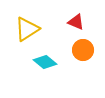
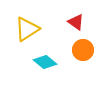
red triangle: rotated 12 degrees clockwise
